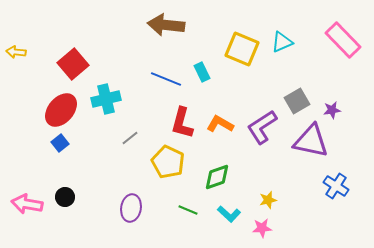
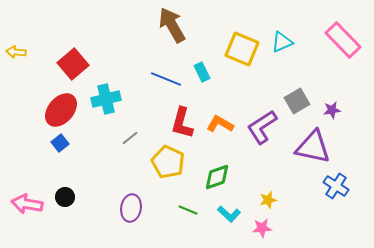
brown arrow: moved 6 px right; rotated 54 degrees clockwise
purple triangle: moved 2 px right, 6 px down
